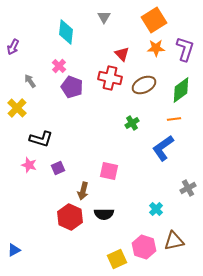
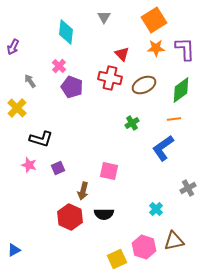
purple L-shape: rotated 20 degrees counterclockwise
